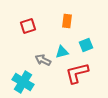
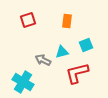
red square: moved 6 px up
